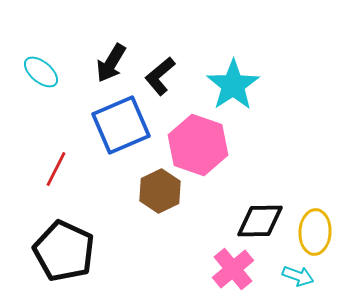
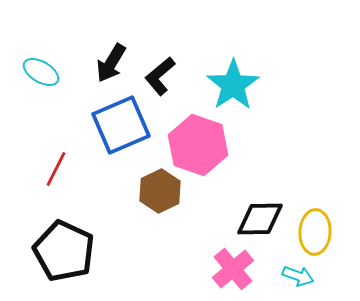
cyan ellipse: rotated 9 degrees counterclockwise
black diamond: moved 2 px up
